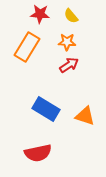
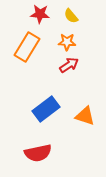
blue rectangle: rotated 68 degrees counterclockwise
